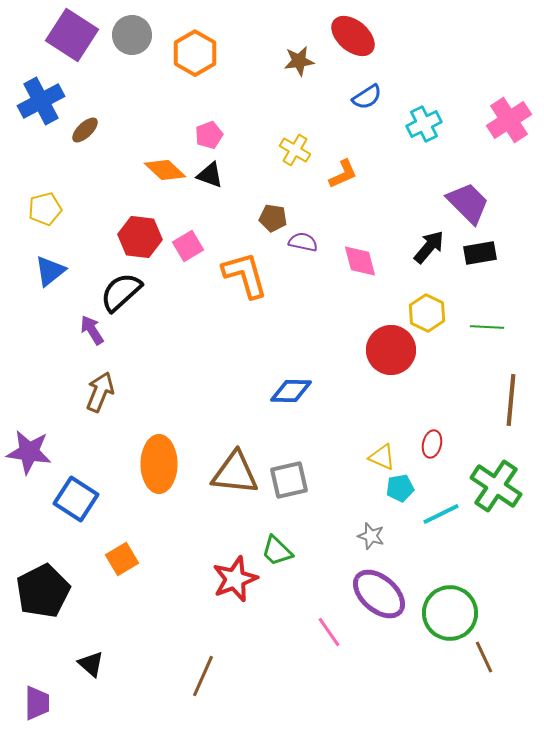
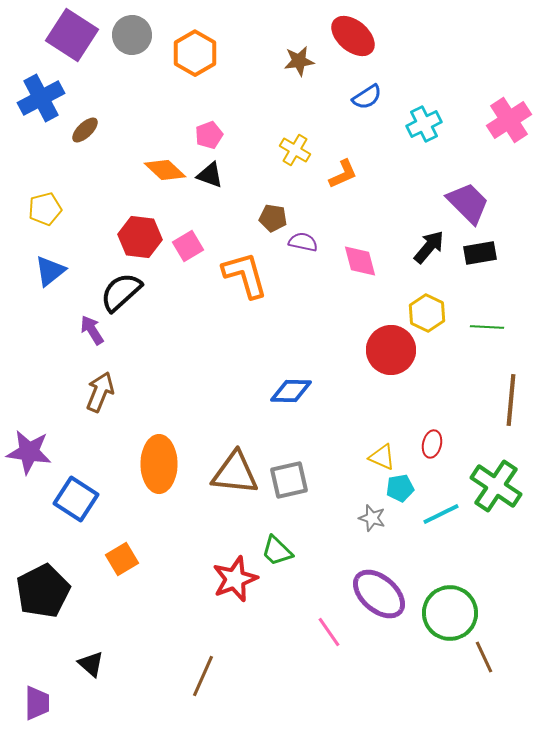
blue cross at (41, 101): moved 3 px up
gray star at (371, 536): moved 1 px right, 18 px up
